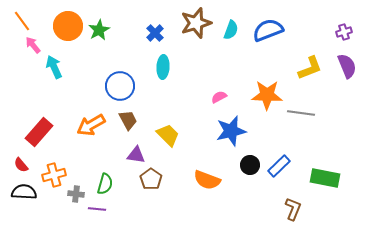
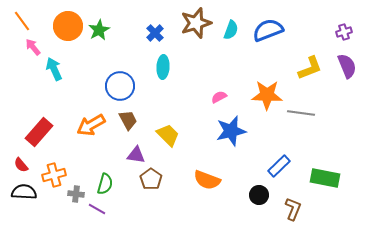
pink arrow: moved 2 px down
cyan arrow: moved 2 px down
black circle: moved 9 px right, 30 px down
purple line: rotated 24 degrees clockwise
